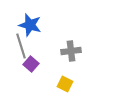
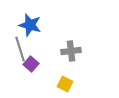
gray line: moved 1 px left, 3 px down
